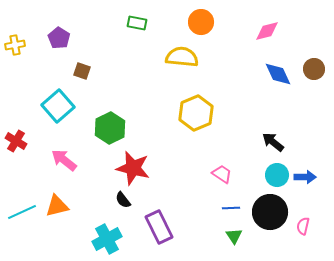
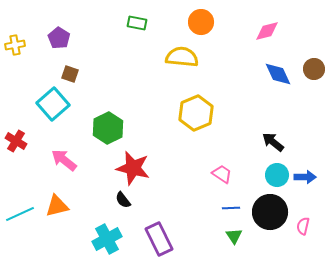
brown square: moved 12 px left, 3 px down
cyan square: moved 5 px left, 2 px up
green hexagon: moved 2 px left
cyan line: moved 2 px left, 2 px down
purple rectangle: moved 12 px down
